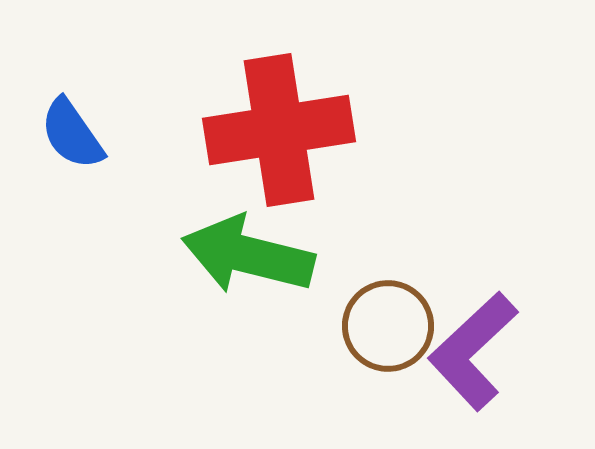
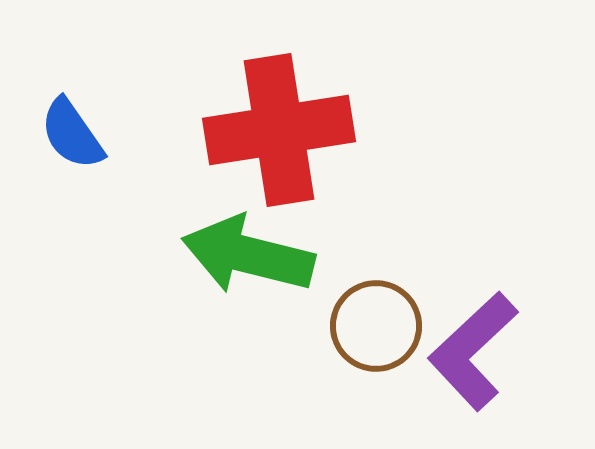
brown circle: moved 12 px left
